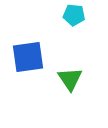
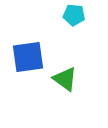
green triangle: moved 5 px left; rotated 20 degrees counterclockwise
